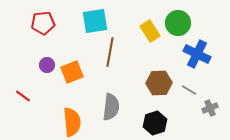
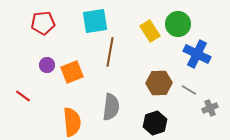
green circle: moved 1 px down
